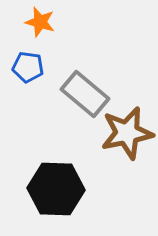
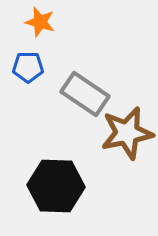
blue pentagon: rotated 8 degrees counterclockwise
gray rectangle: rotated 6 degrees counterclockwise
black hexagon: moved 3 px up
